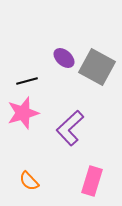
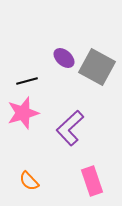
pink rectangle: rotated 36 degrees counterclockwise
